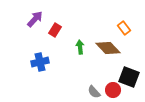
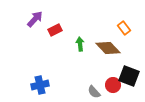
red rectangle: rotated 32 degrees clockwise
green arrow: moved 3 px up
blue cross: moved 23 px down
black square: moved 1 px up
red circle: moved 5 px up
